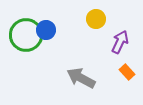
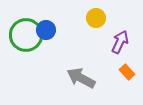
yellow circle: moved 1 px up
